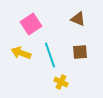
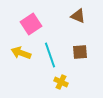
brown triangle: moved 3 px up
